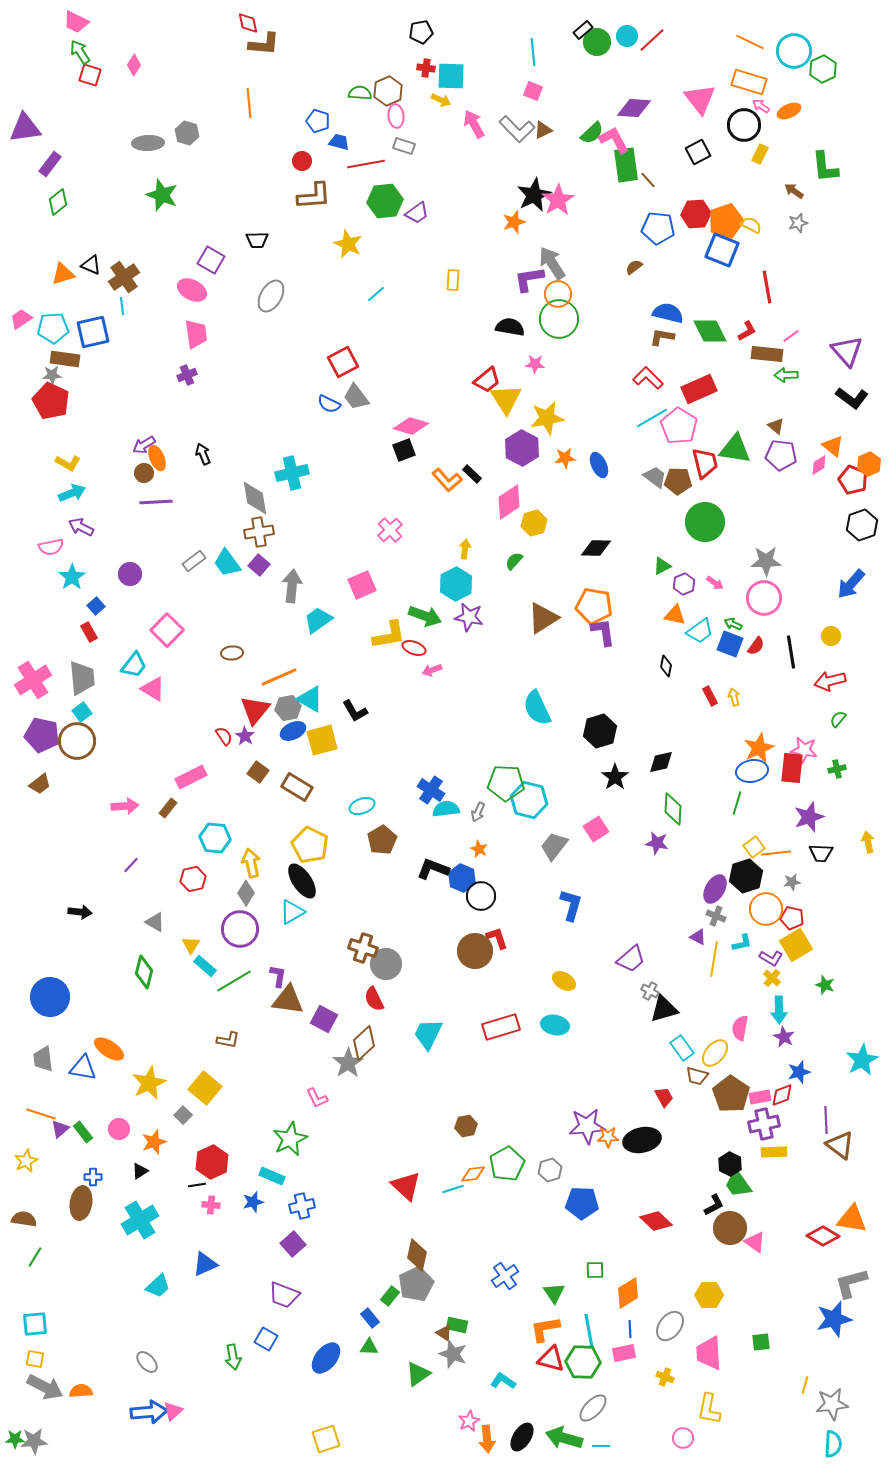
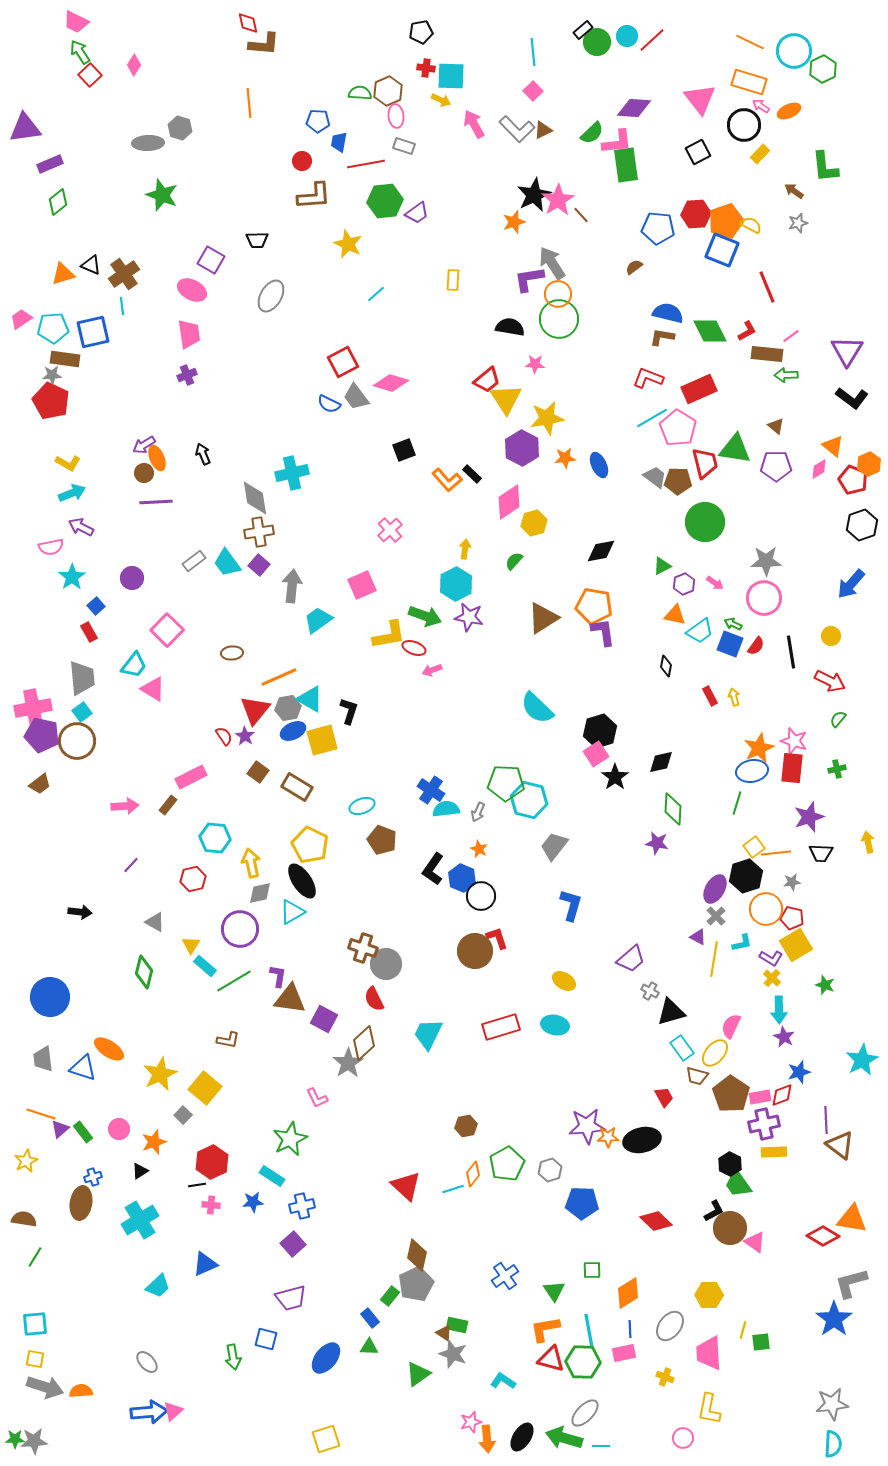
red square at (90, 75): rotated 30 degrees clockwise
pink square at (533, 91): rotated 24 degrees clockwise
blue pentagon at (318, 121): rotated 15 degrees counterclockwise
gray hexagon at (187, 133): moved 7 px left, 5 px up
pink L-shape at (614, 140): moved 3 px right, 2 px down; rotated 112 degrees clockwise
blue trapezoid at (339, 142): rotated 95 degrees counterclockwise
yellow rectangle at (760, 154): rotated 18 degrees clockwise
purple rectangle at (50, 164): rotated 30 degrees clockwise
brown line at (648, 180): moved 67 px left, 35 px down
brown cross at (124, 277): moved 3 px up
red line at (767, 287): rotated 12 degrees counterclockwise
pink trapezoid at (196, 334): moved 7 px left
purple triangle at (847, 351): rotated 12 degrees clockwise
red L-shape at (648, 378): rotated 24 degrees counterclockwise
pink diamond at (411, 426): moved 20 px left, 43 px up
pink pentagon at (679, 426): moved 1 px left, 2 px down
purple pentagon at (781, 455): moved 5 px left, 11 px down; rotated 8 degrees counterclockwise
pink diamond at (819, 465): moved 4 px down
black diamond at (596, 548): moved 5 px right, 3 px down; rotated 12 degrees counterclockwise
purple circle at (130, 574): moved 2 px right, 4 px down
pink cross at (33, 680): moved 28 px down; rotated 21 degrees clockwise
red arrow at (830, 681): rotated 140 degrees counterclockwise
cyan semicircle at (537, 708): rotated 21 degrees counterclockwise
black L-shape at (355, 711): moved 6 px left; rotated 132 degrees counterclockwise
pink star at (804, 750): moved 10 px left, 9 px up; rotated 8 degrees clockwise
brown rectangle at (168, 808): moved 3 px up
pink square at (596, 829): moved 75 px up
brown pentagon at (382, 840): rotated 20 degrees counterclockwise
black L-shape at (433, 869): rotated 76 degrees counterclockwise
gray diamond at (246, 893): moved 14 px right; rotated 45 degrees clockwise
gray cross at (716, 916): rotated 24 degrees clockwise
brown triangle at (288, 1000): moved 2 px right, 1 px up
black triangle at (664, 1009): moved 7 px right, 3 px down
pink semicircle at (740, 1028): moved 9 px left, 2 px up; rotated 15 degrees clockwise
blue triangle at (83, 1068): rotated 8 degrees clockwise
yellow star at (149, 1083): moved 11 px right, 9 px up
orange diamond at (473, 1174): rotated 45 degrees counterclockwise
cyan rectangle at (272, 1176): rotated 10 degrees clockwise
blue cross at (93, 1177): rotated 18 degrees counterclockwise
blue star at (253, 1202): rotated 10 degrees clockwise
black L-shape at (714, 1205): moved 6 px down
green square at (595, 1270): moved 3 px left
green triangle at (554, 1293): moved 2 px up
purple trapezoid at (284, 1295): moved 7 px right, 3 px down; rotated 36 degrees counterclockwise
blue star at (834, 1319): rotated 21 degrees counterclockwise
blue square at (266, 1339): rotated 15 degrees counterclockwise
yellow line at (805, 1385): moved 62 px left, 55 px up
gray arrow at (45, 1387): rotated 9 degrees counterclockwise
gray ellipse at (593, 1408): moved 8 px left, 5 px down
pink star at (469, 1421): moved 2 px right, 1 px down; rotated 10 degrees clockwise
